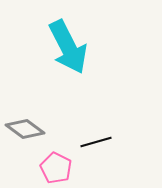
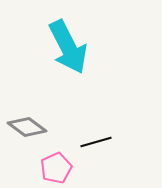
gray diamond: moved 2 px right, 2 px up
pink pentagon: rotated 20 degrees clockwise
